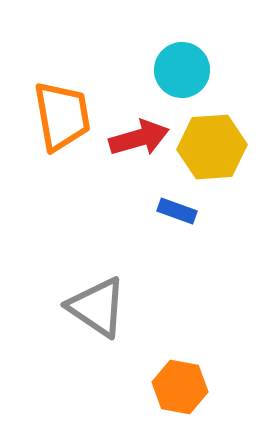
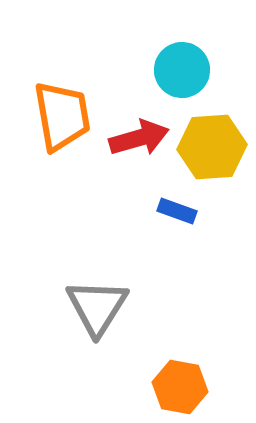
gray triangle: rotated 28 degrees clockwise
